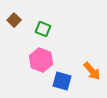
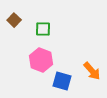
green square: rotated 21 degrees counterclockwise
